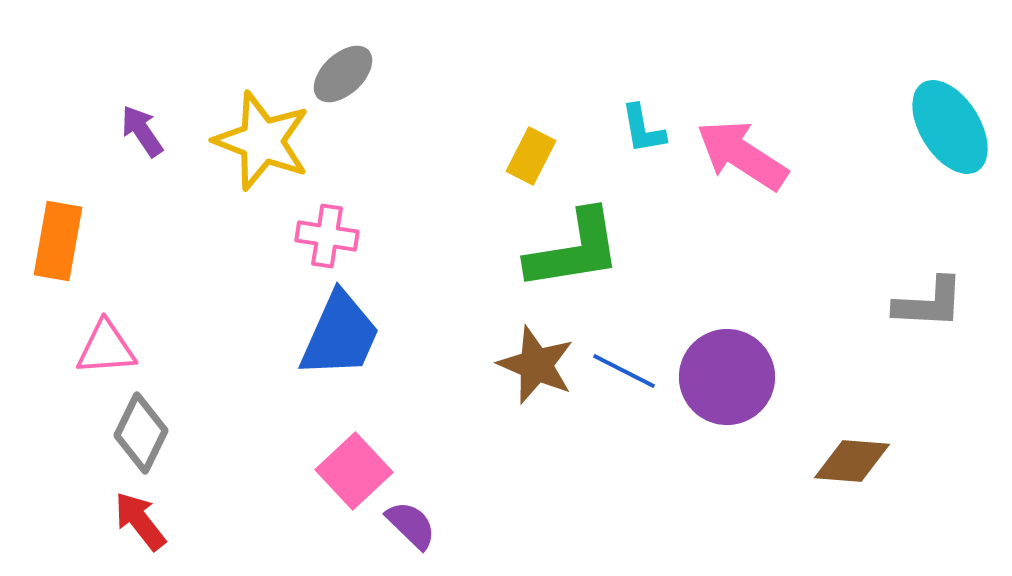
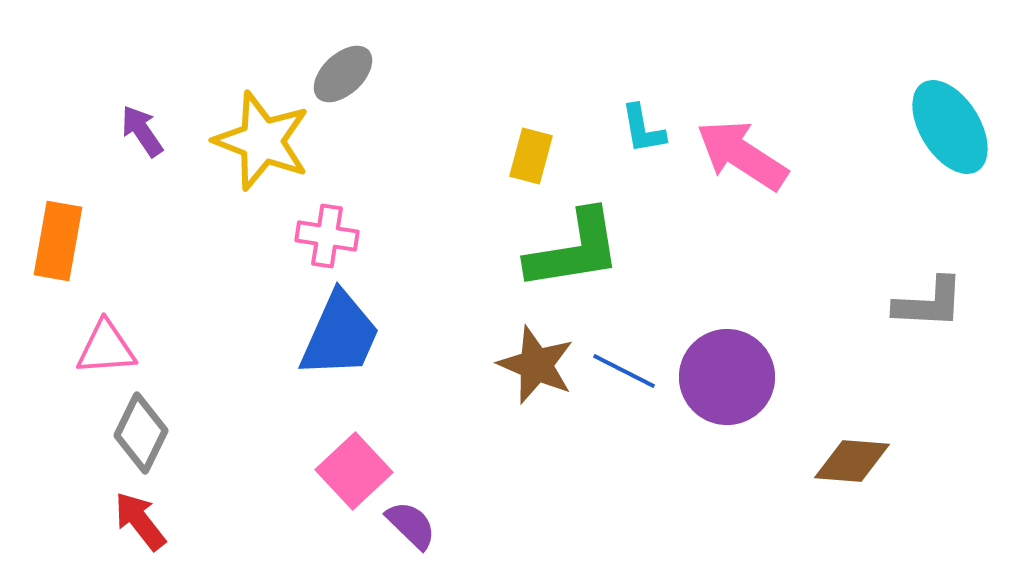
yellow rectangle: rotated 12 degrees counterclockwise
